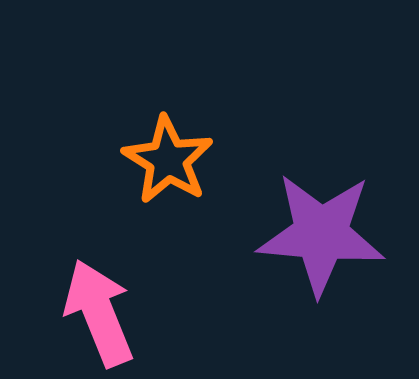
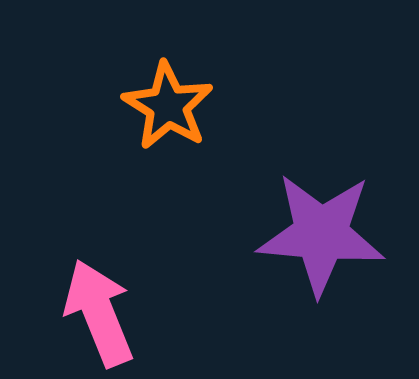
orange star: moved 54 px up
